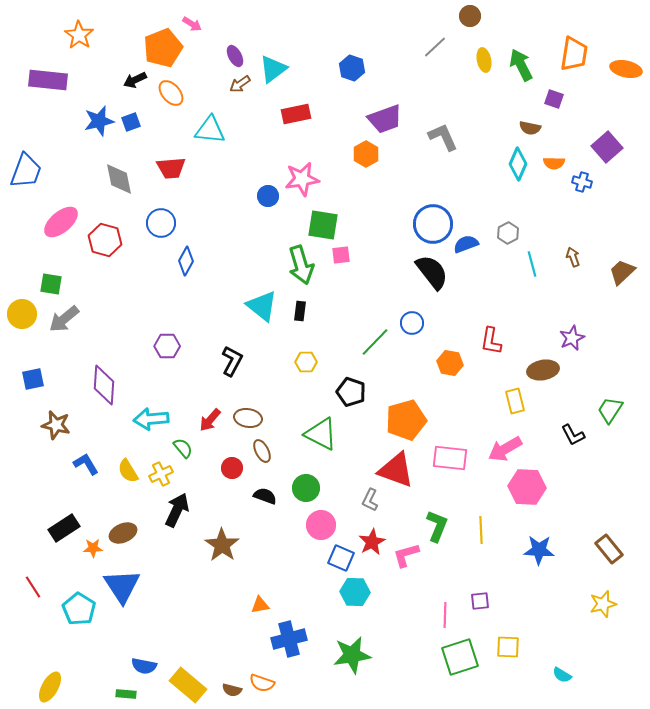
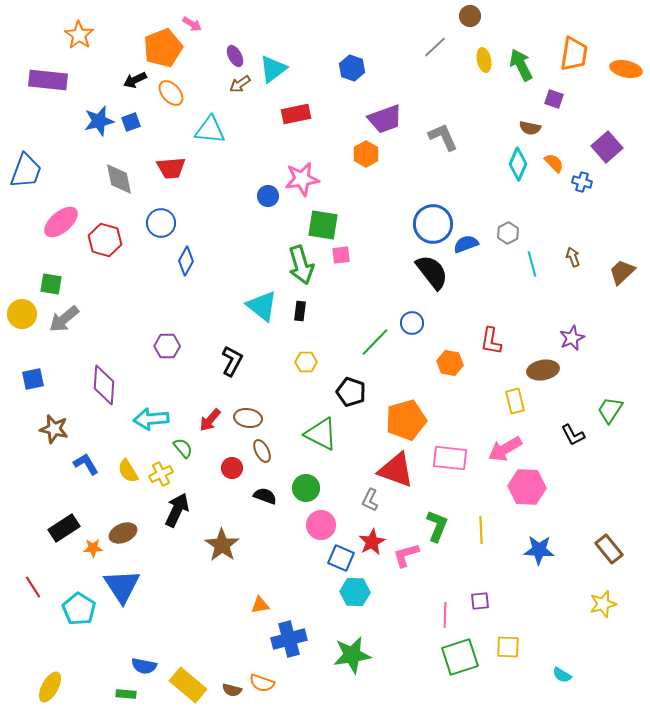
orange semicircle at (554, 163): rotated 135 degrees counterclockwise
brown star at (56, 425): moved 2 px left, 4 px down
